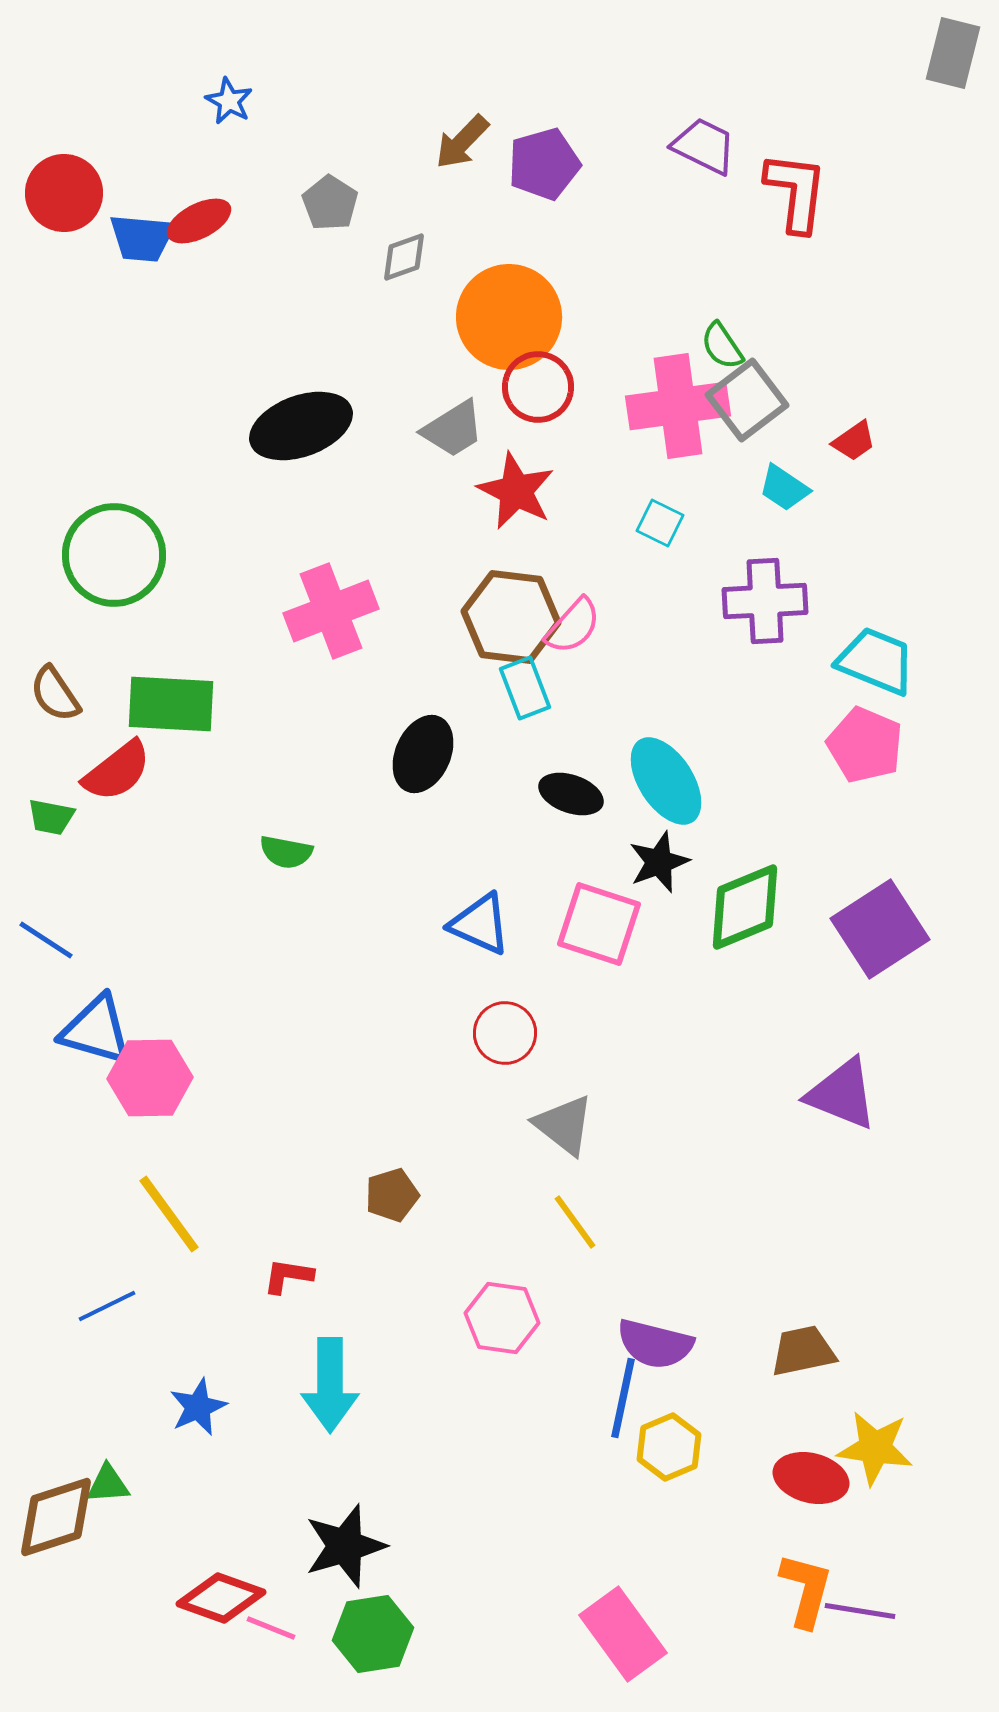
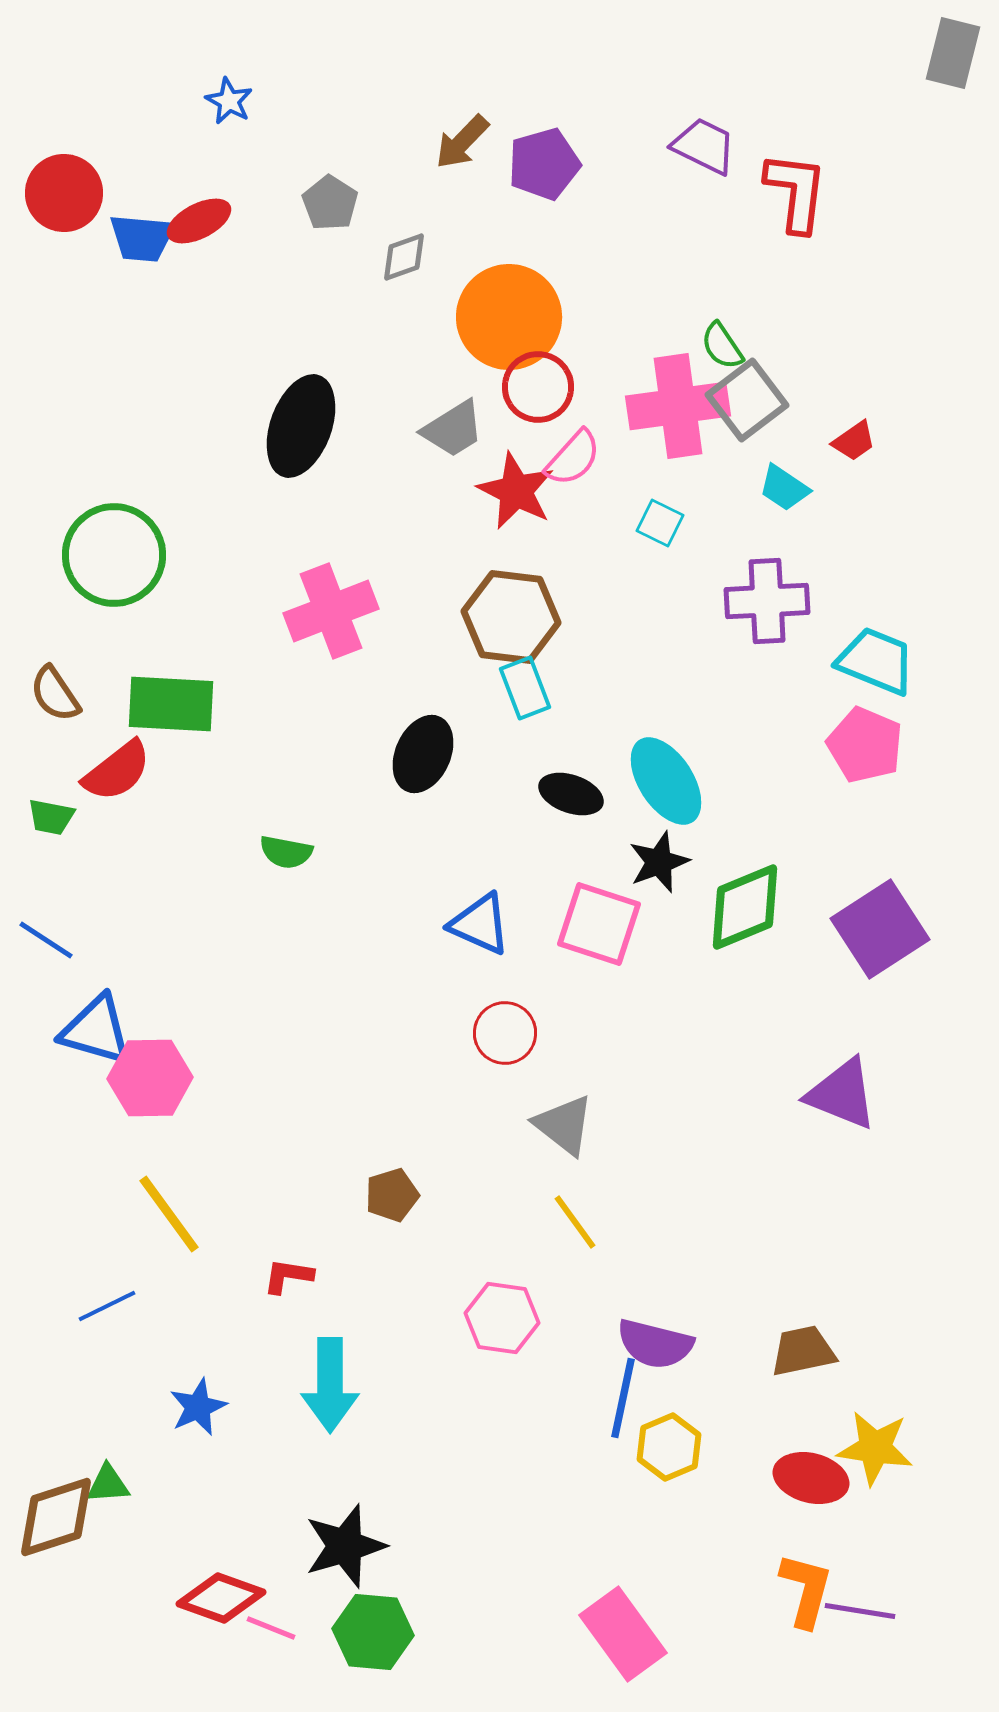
black ellipse at (301, 426): rotated 50 degrees counterclockwise
purple cross at (765, 601): moved 2 px right
pink semicircle at (573, 626): moved 168 px up
green hexagon at (373, 1634): moved 2 px up; rotated 14 degrees clockwise
